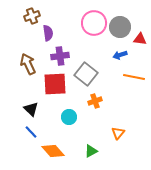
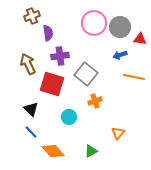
red square: moved 3 px left; rotated 20 degrees clockwise
